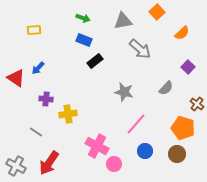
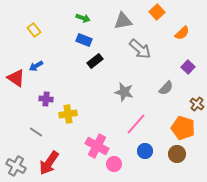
yellow rectangle: rotated 56 degrees clockwise
blue arrow: moved 2 px left, 2 px up; rotated 16 degrees clockwise
